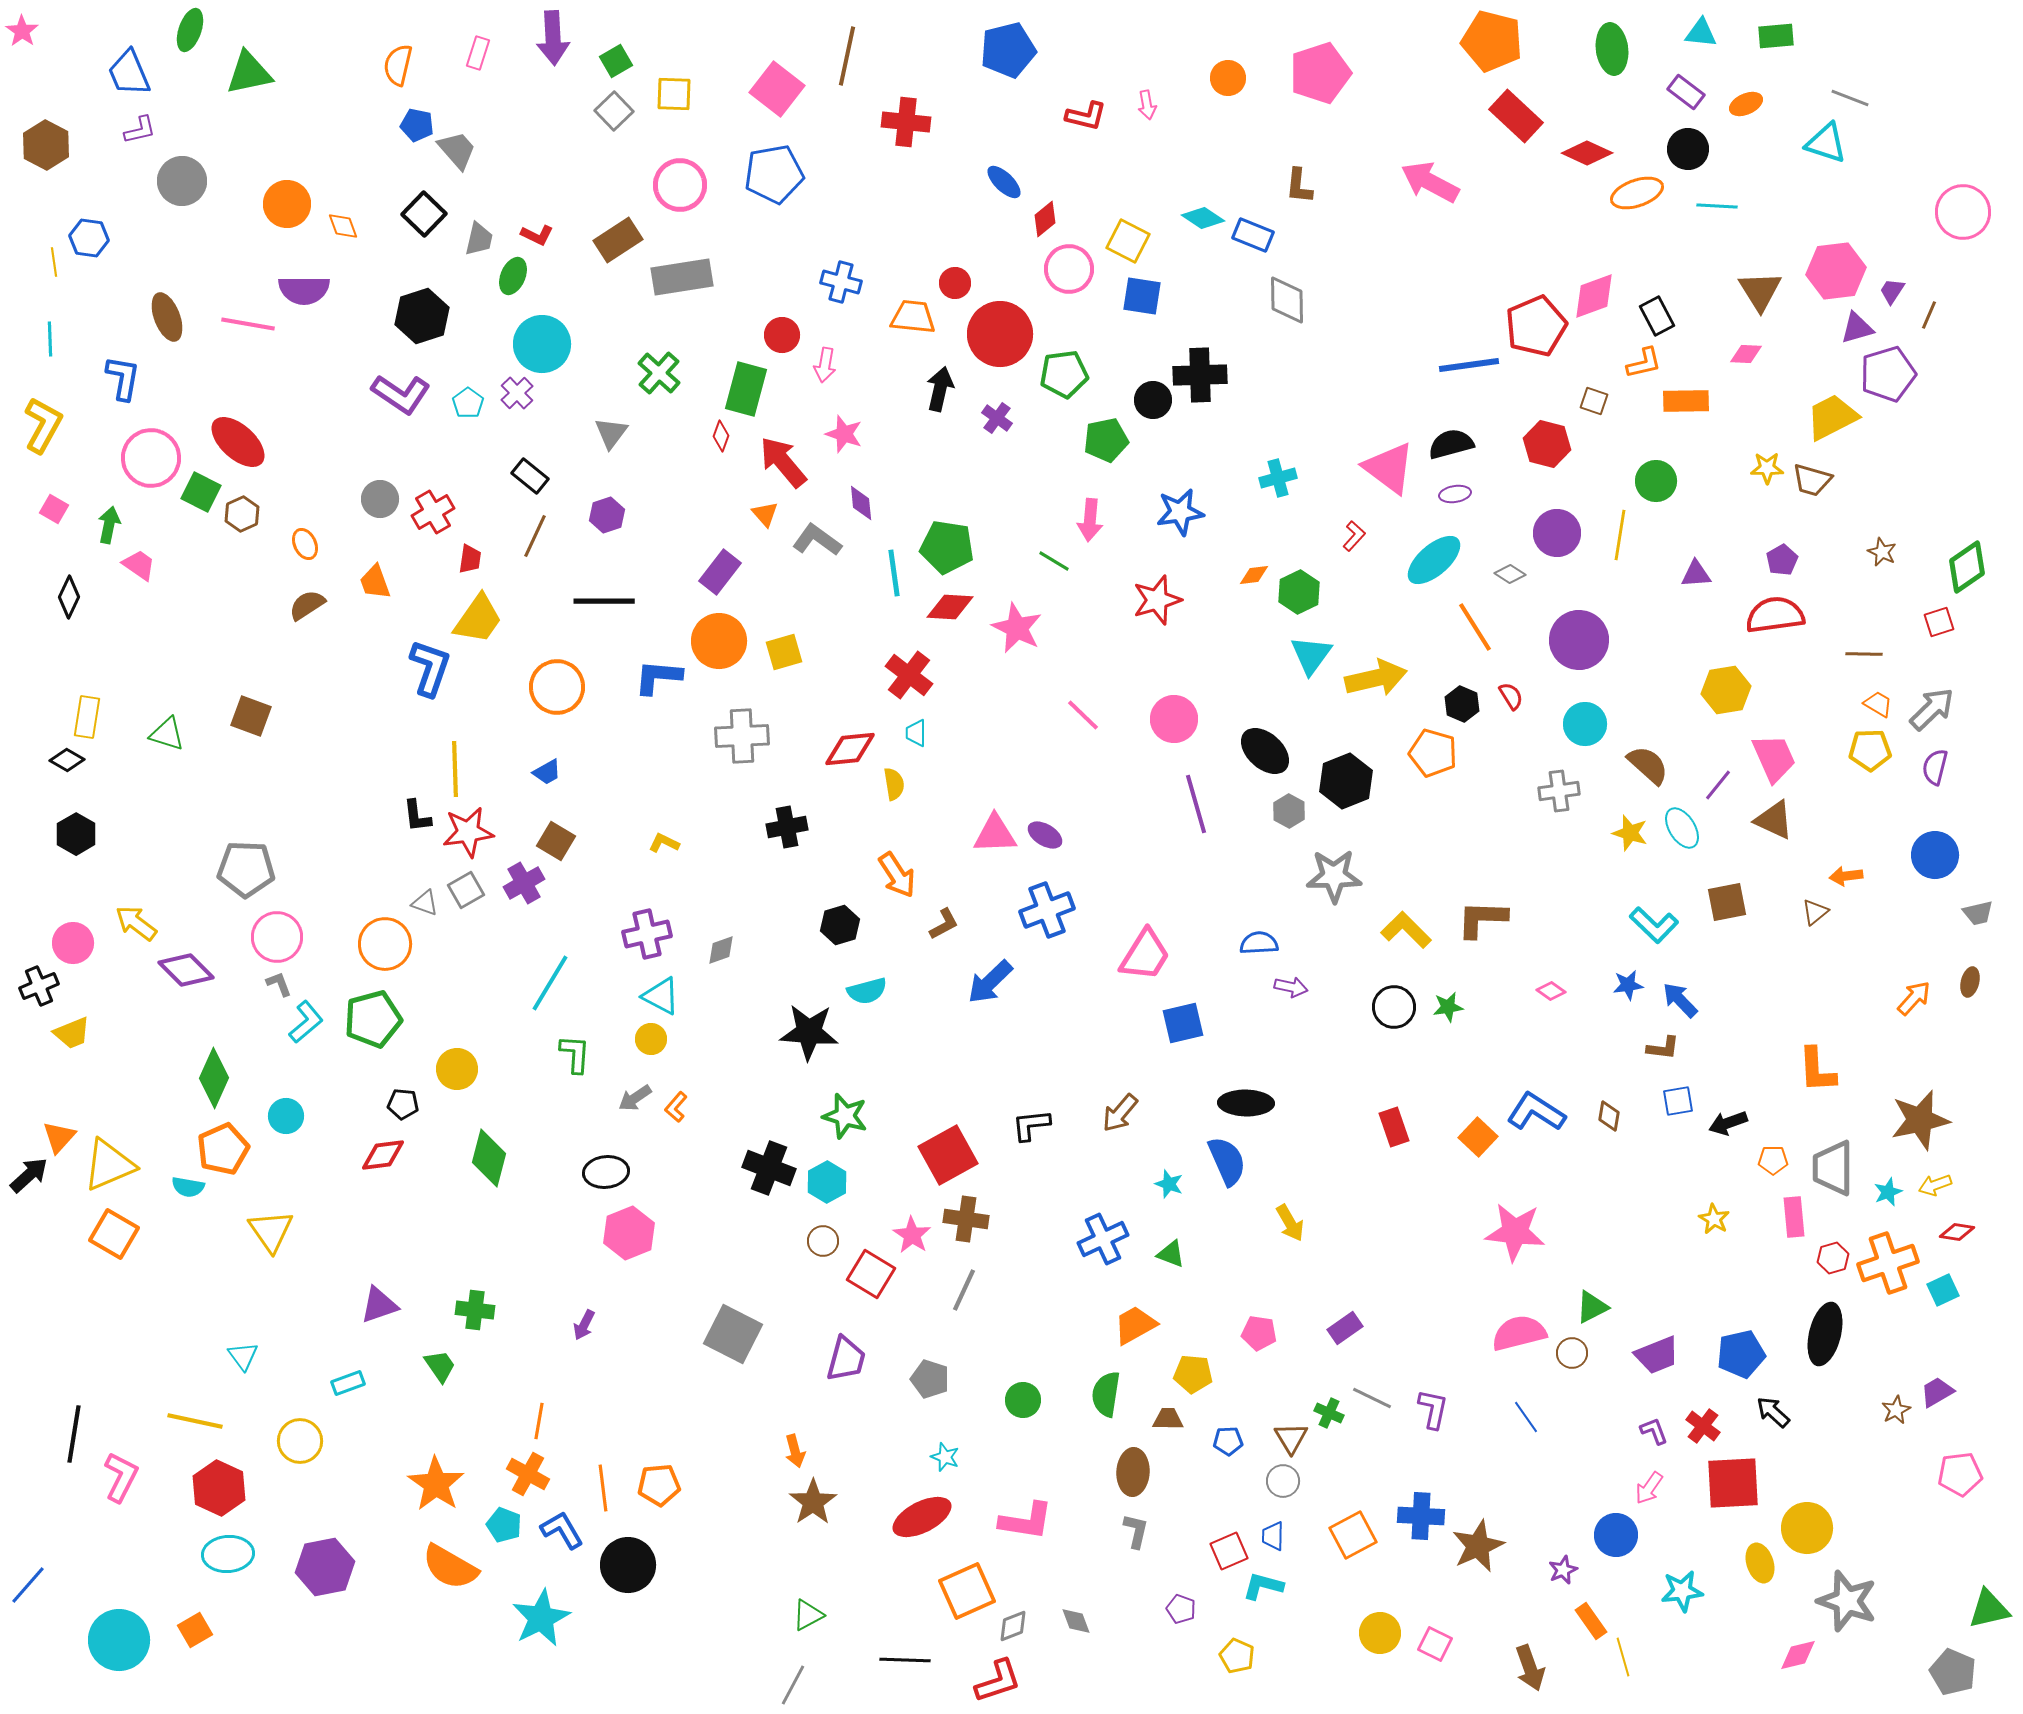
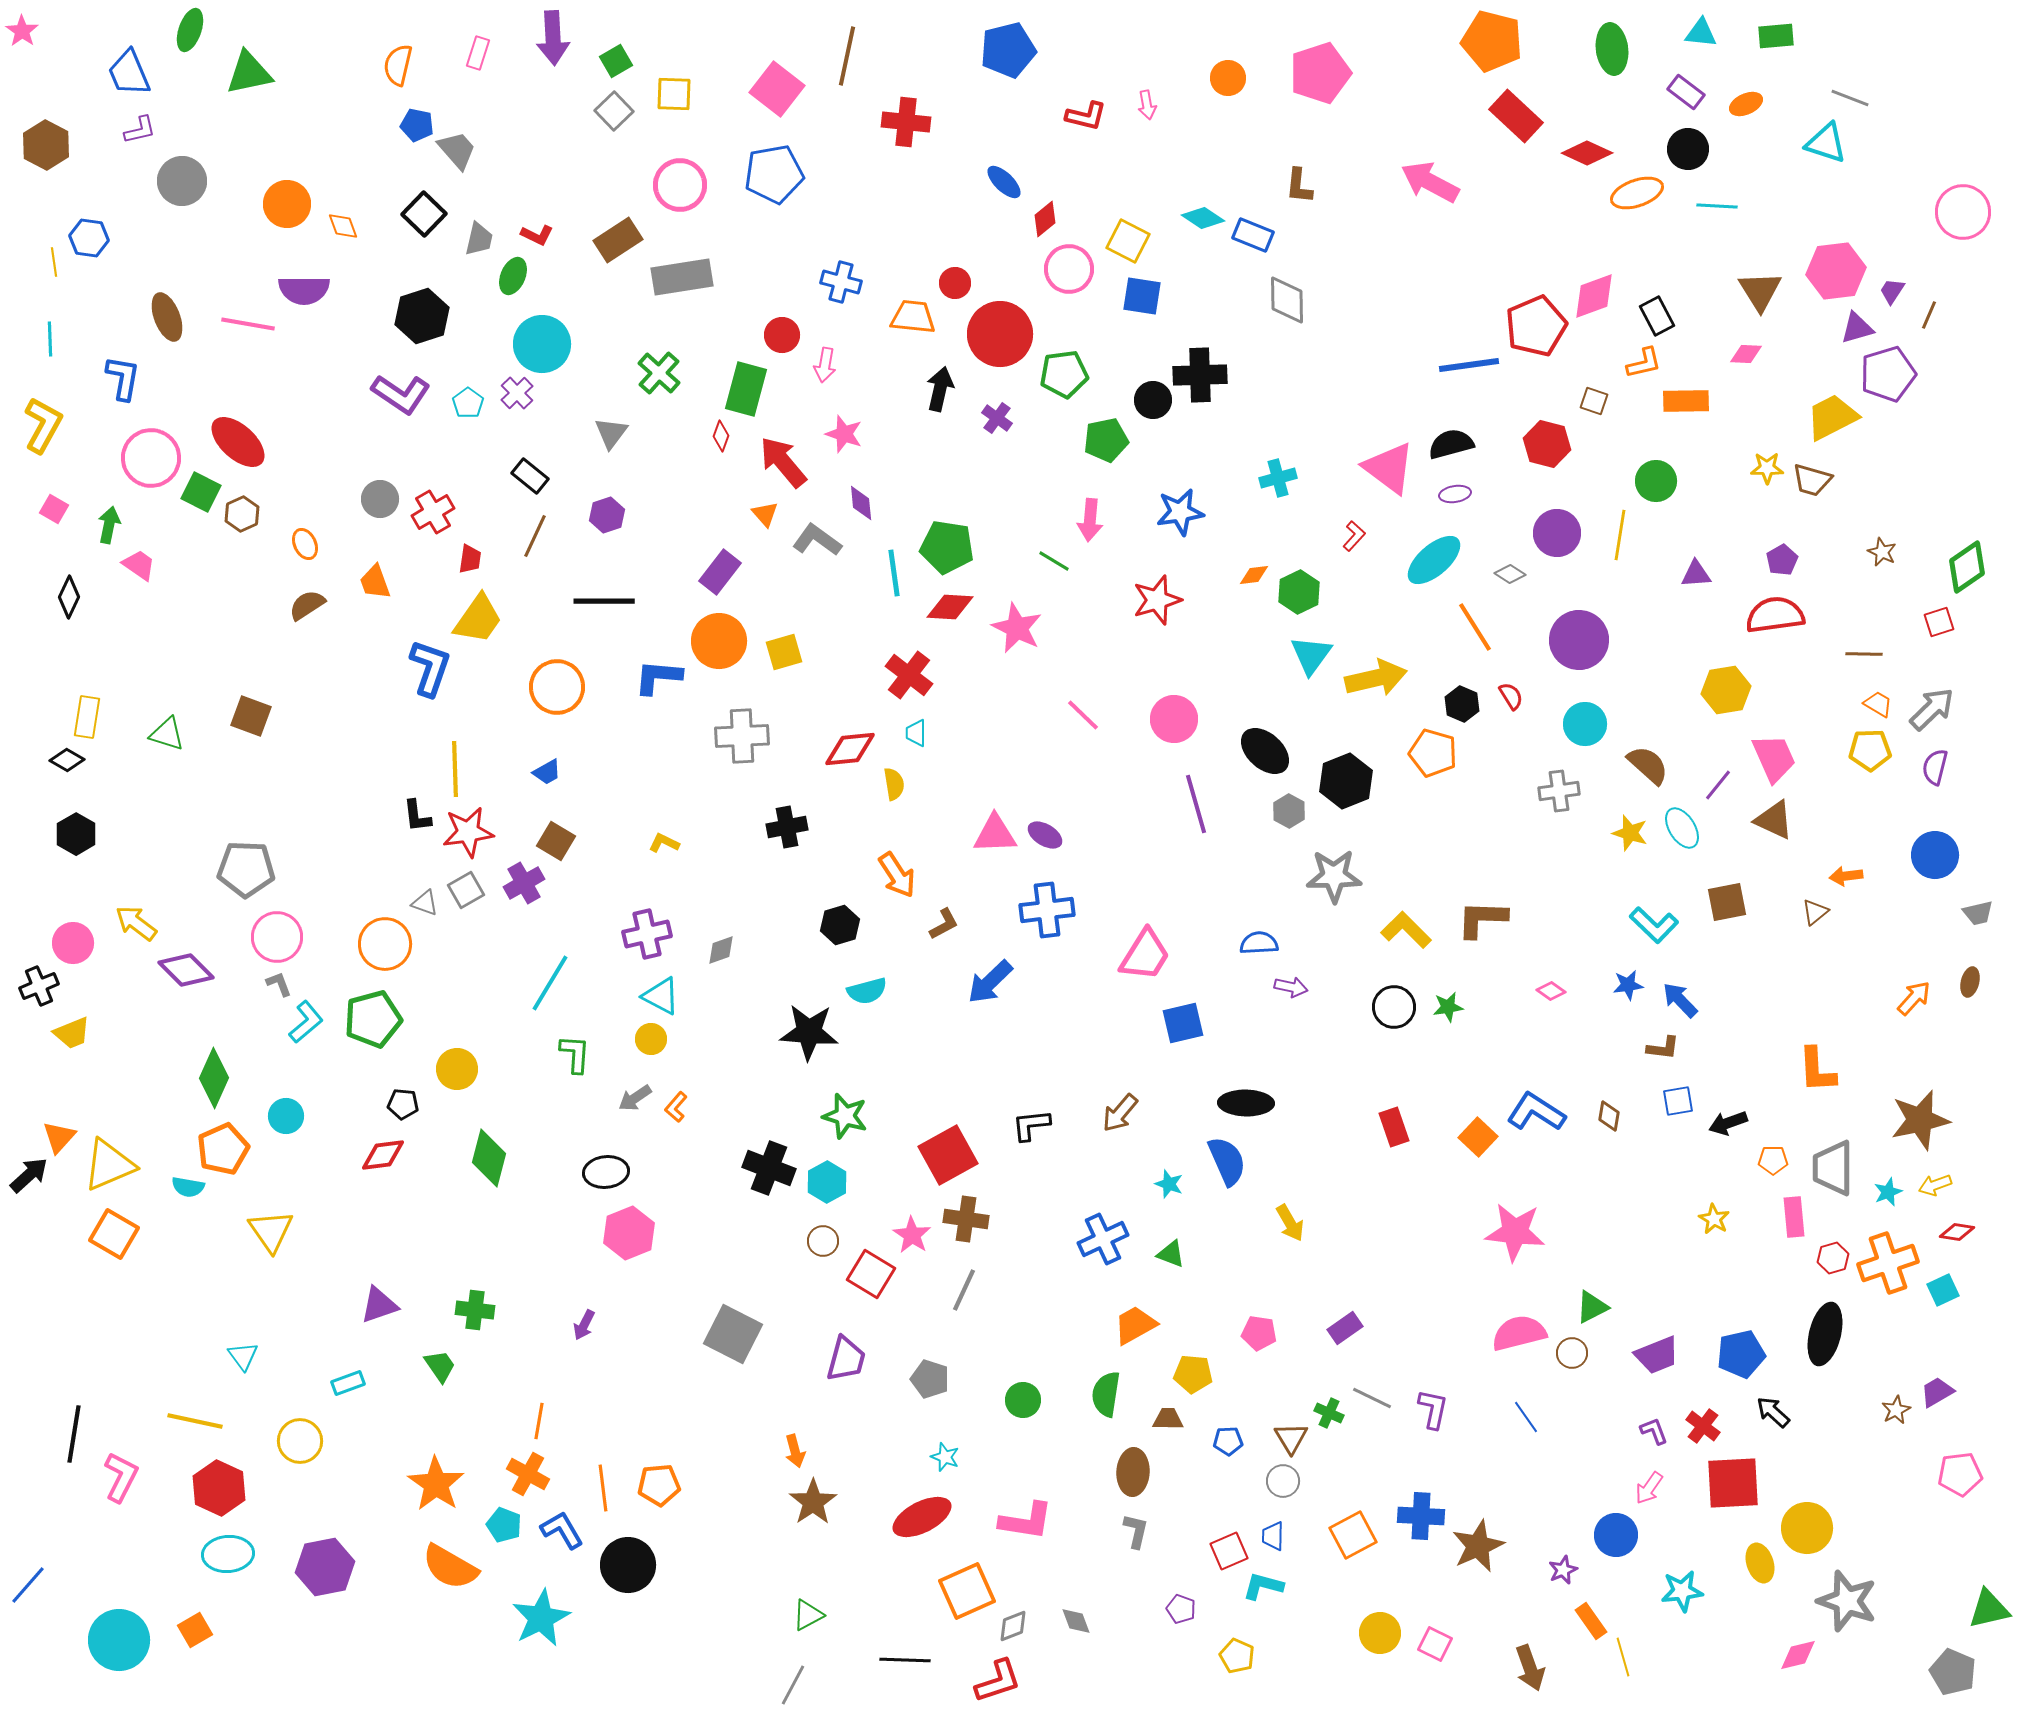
blue cross at (1047, 910): rotated 14 degrees clockwise
